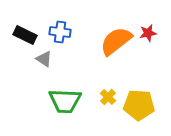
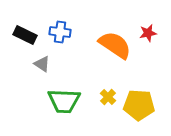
orange semicircle: moved 1 px left, 4 px down; rotated 72 degrees clockwise
gray triangle: moved 2 px left, 5 px down
green trapezoid: moved 1 px left
